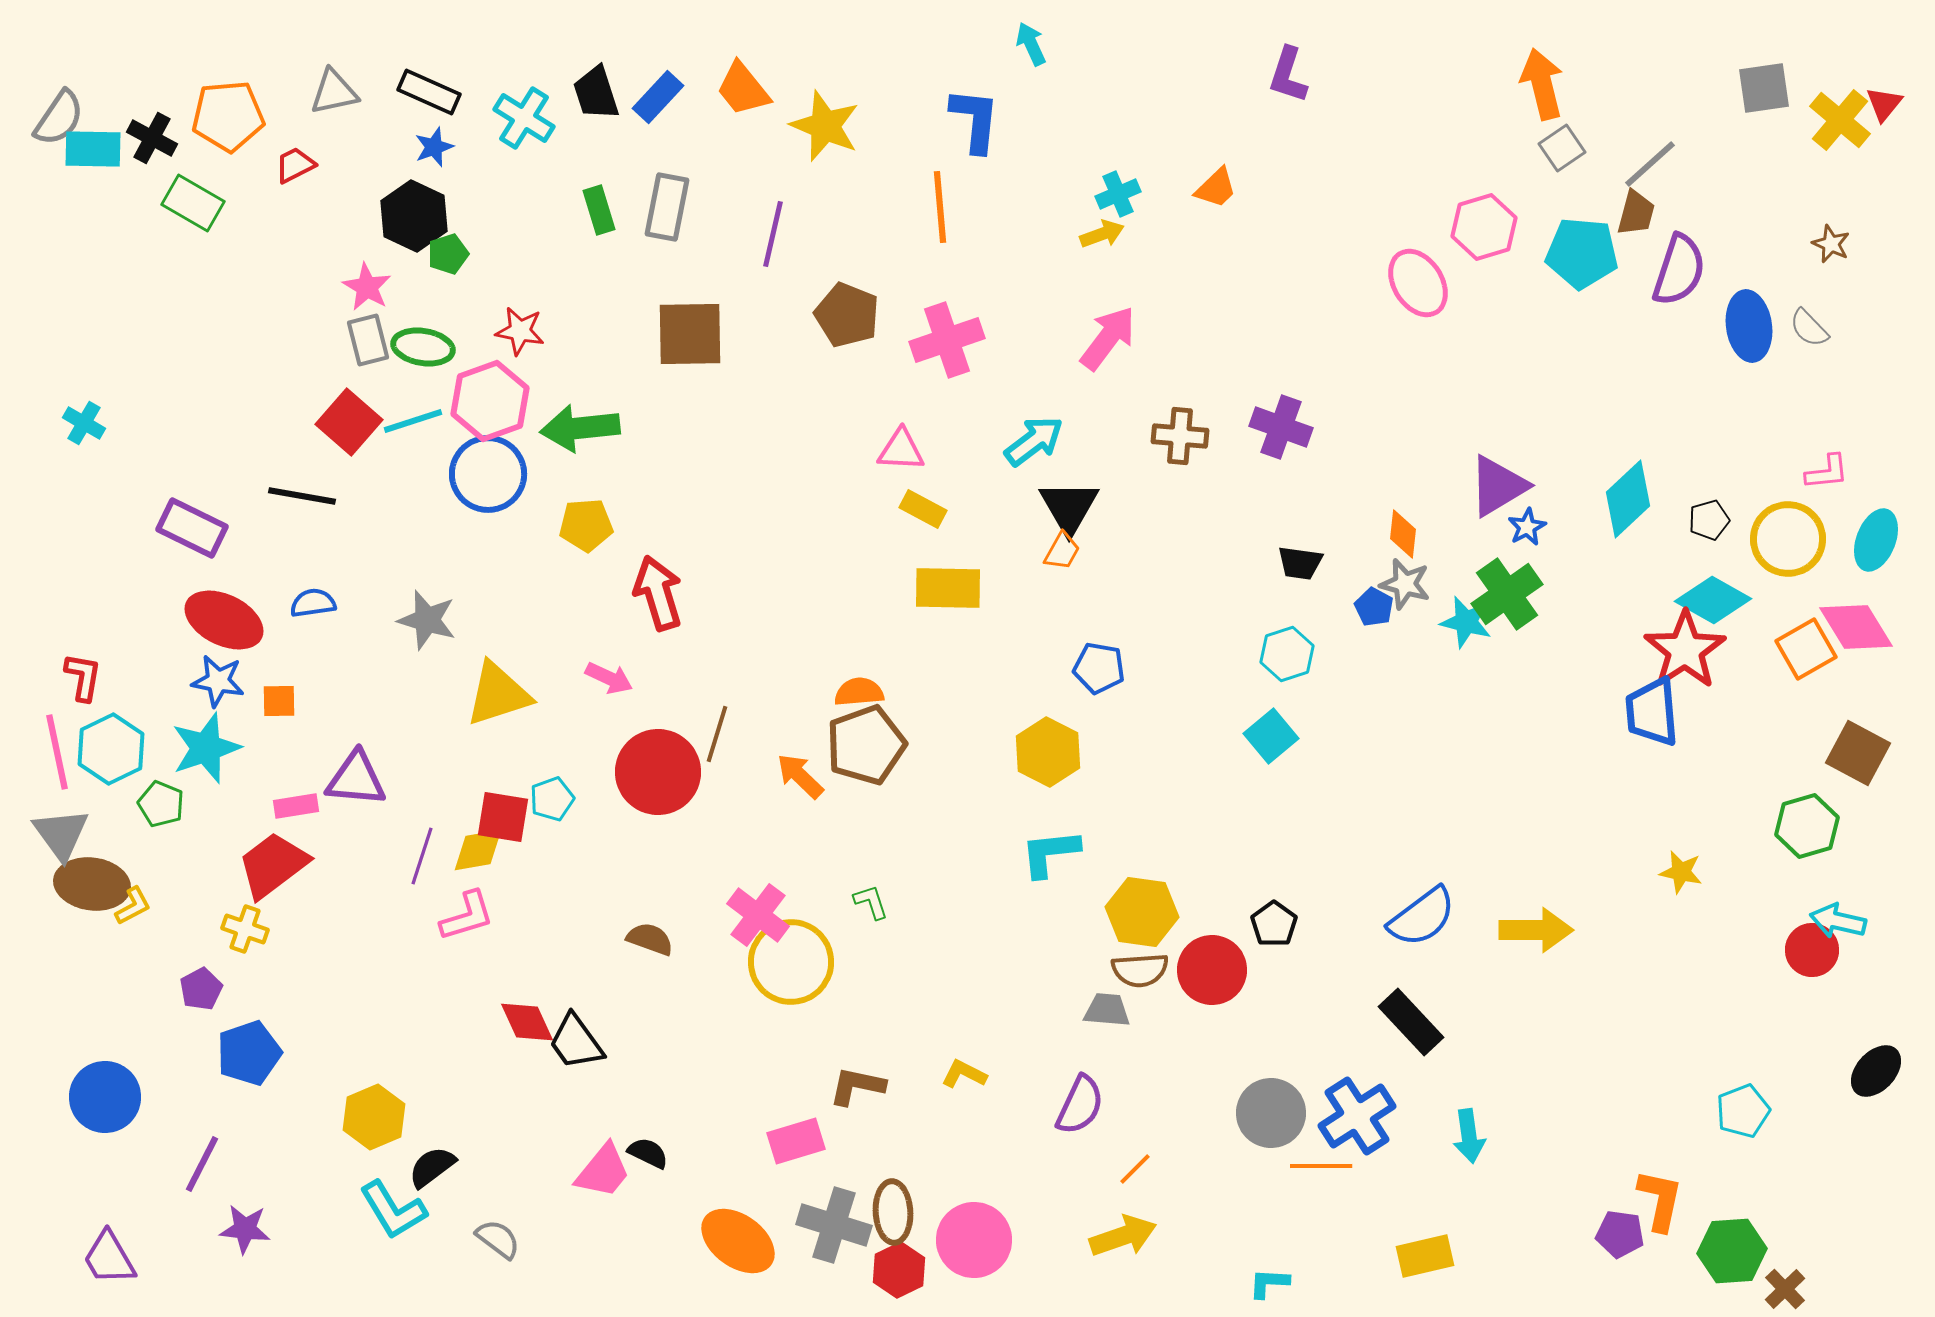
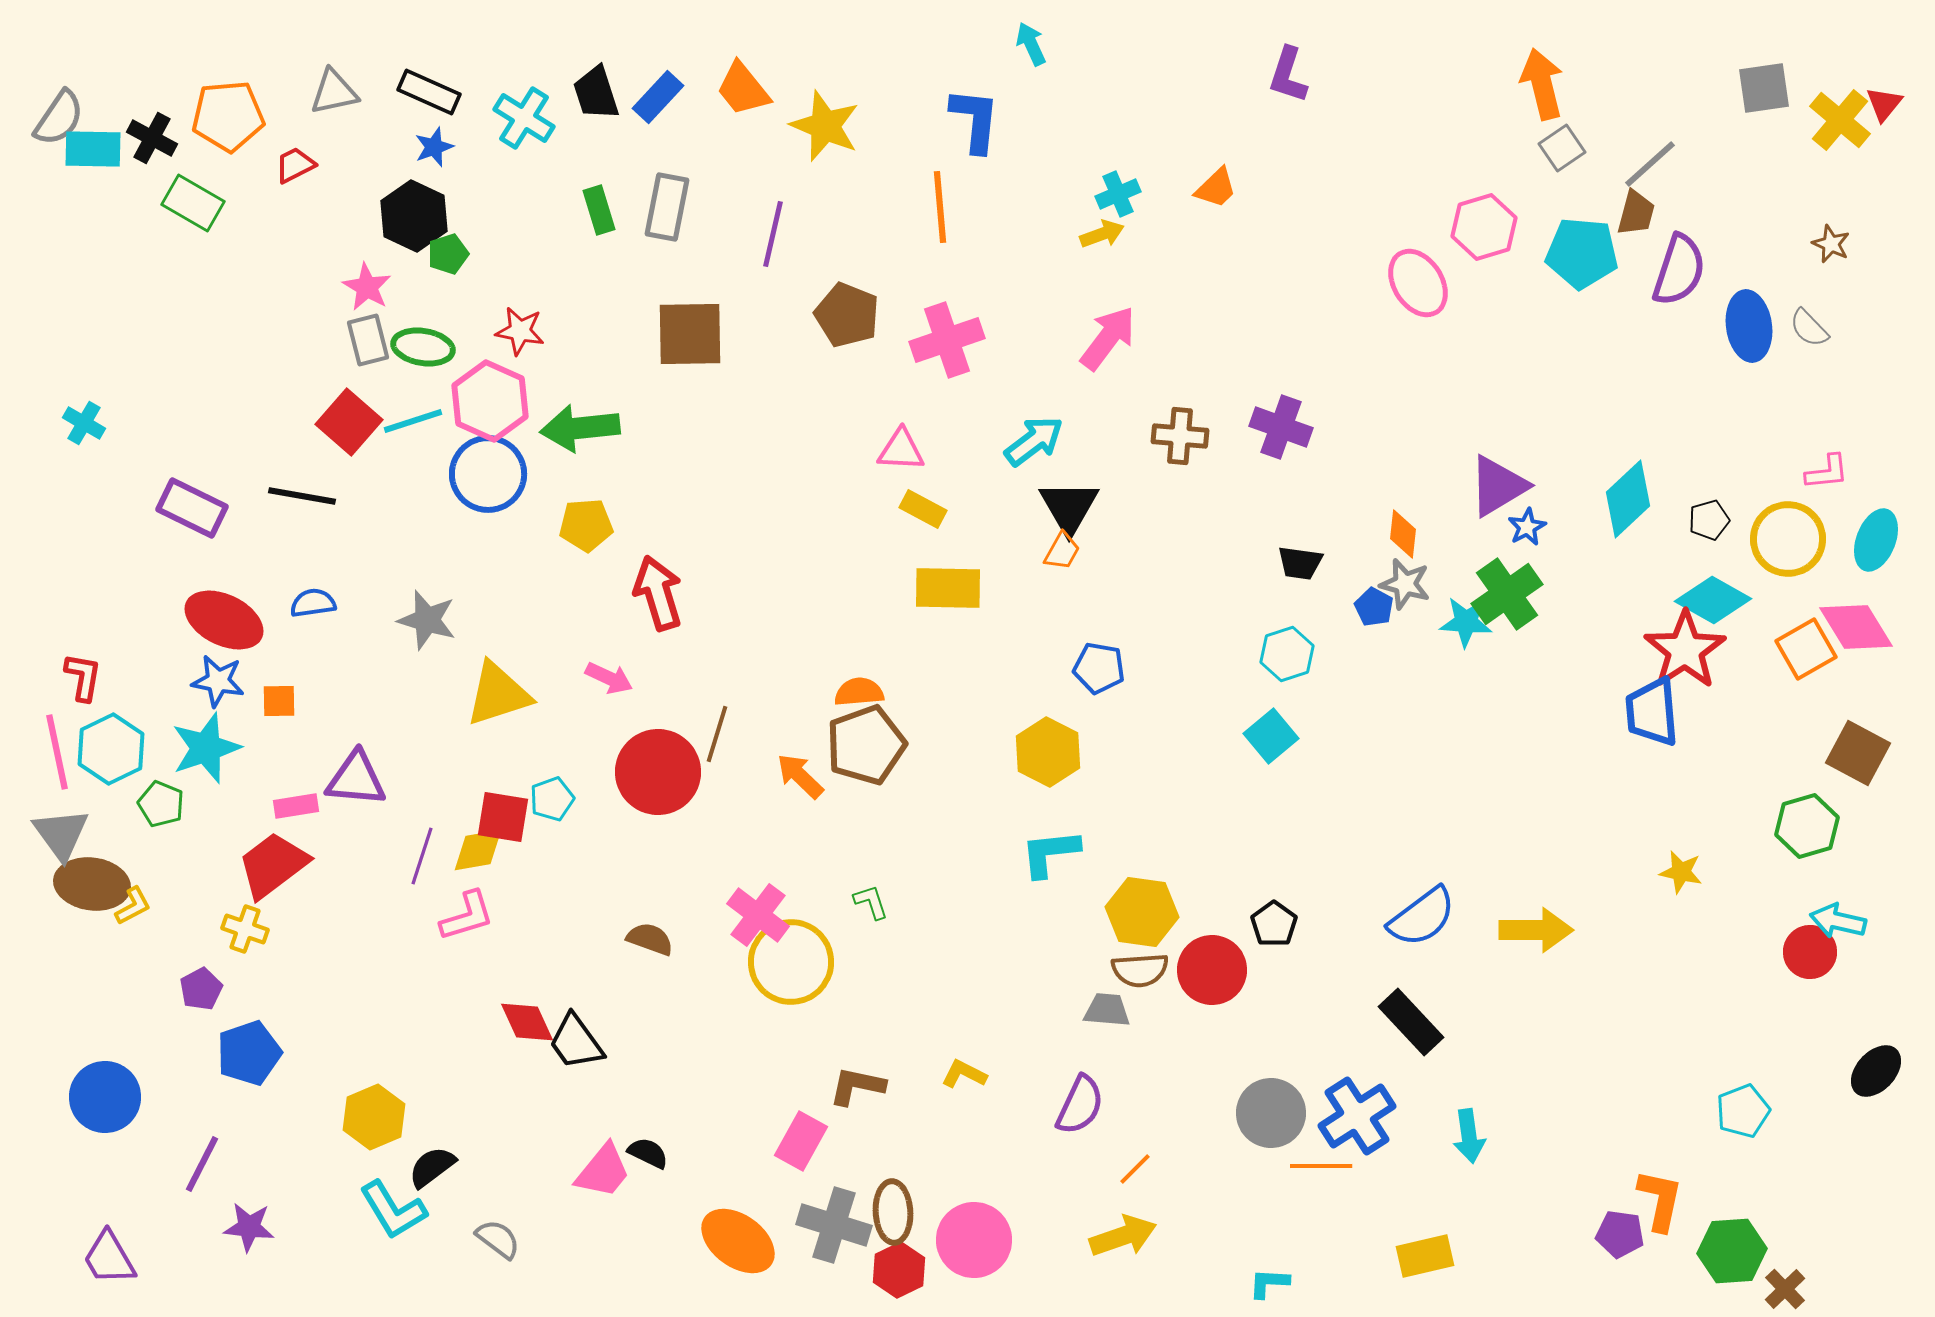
pink hexagon at (490, 401): rotated 16 degrees counterclockwise
purple rectangle at (192, 528): moved 20 px up
cyan star at (1466, 622): rotated 10 degrees counterclockwise
red circle at (1812, 950): moved 2 px left, 2 px down
pink rectangle at (796, 1141): moved 5 px right; rotated 44 degrees counterclockwise
purple star at (245, 1229): moved 4 px right, 2 px up
